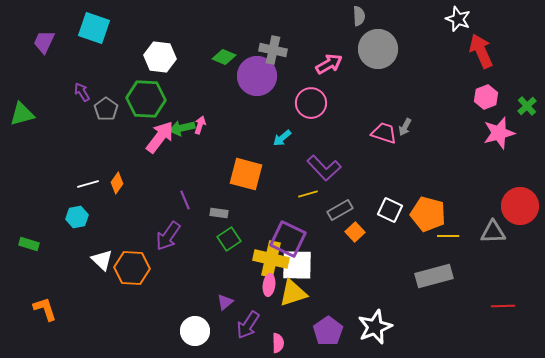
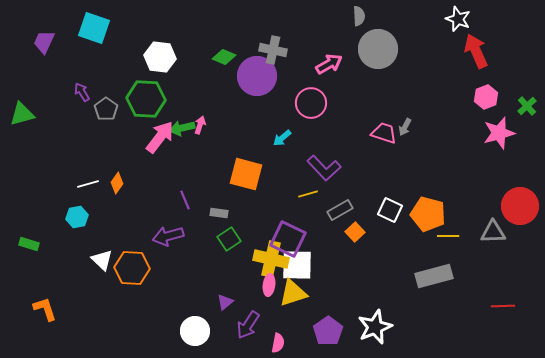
red arrow at (481, 51): moved 5 px left
purple arrow at (168, 236): rotated 40 degrees clockwise
pink semicircle at (278, 343): rotated 12 degrees clockwise
